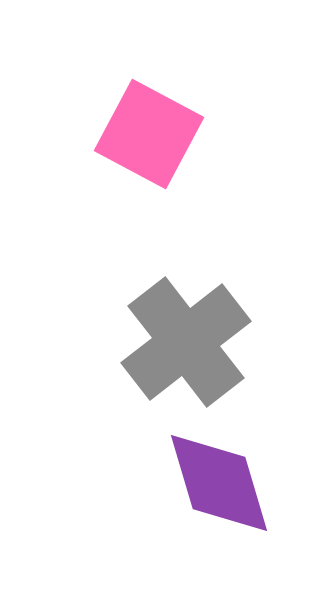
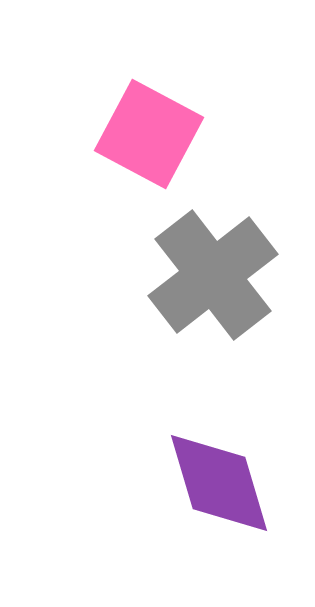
gray cross: moved 27 px right, 67 px up
